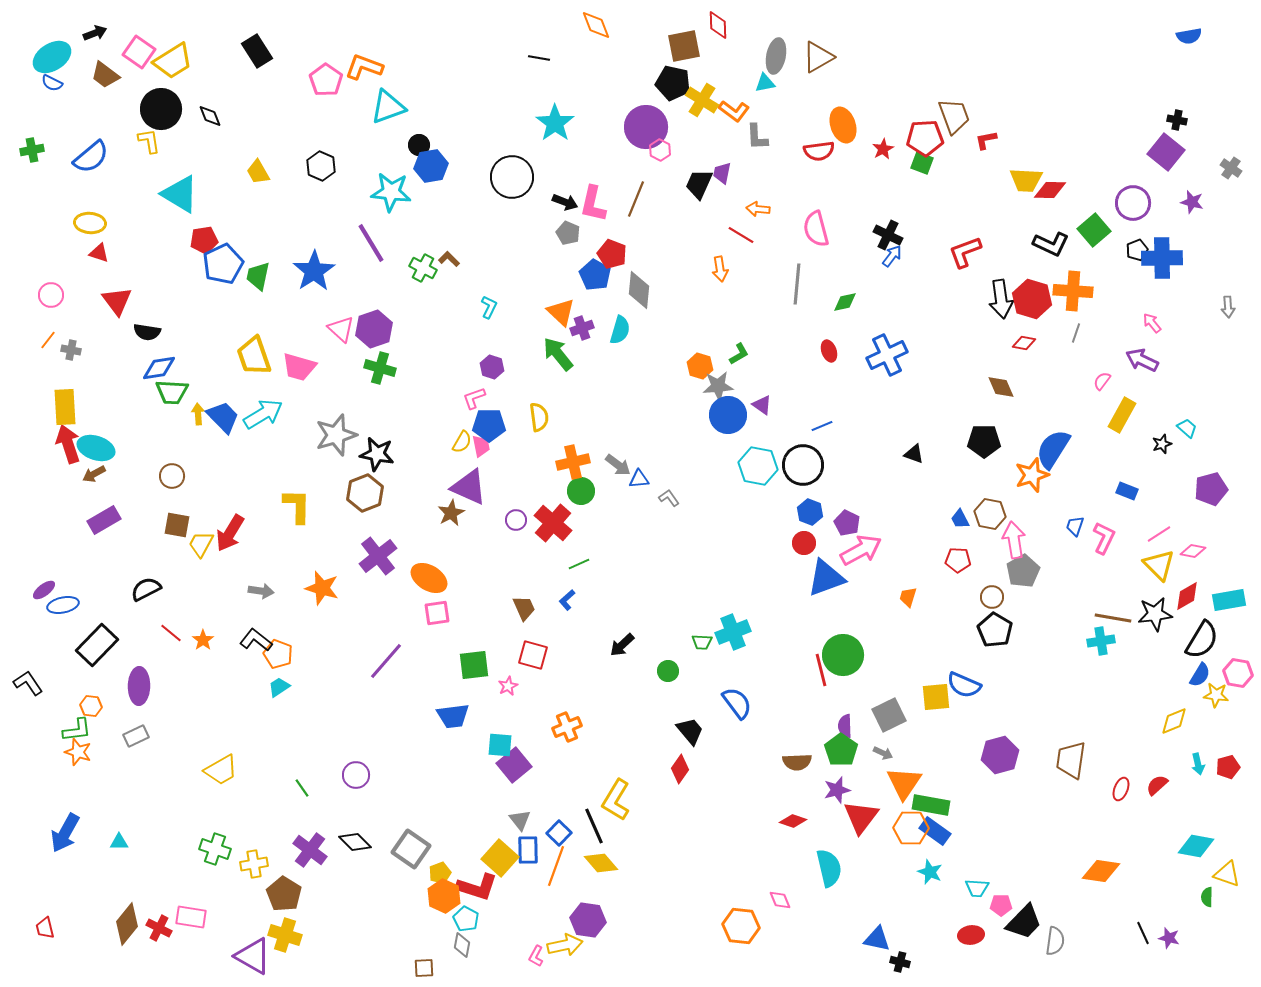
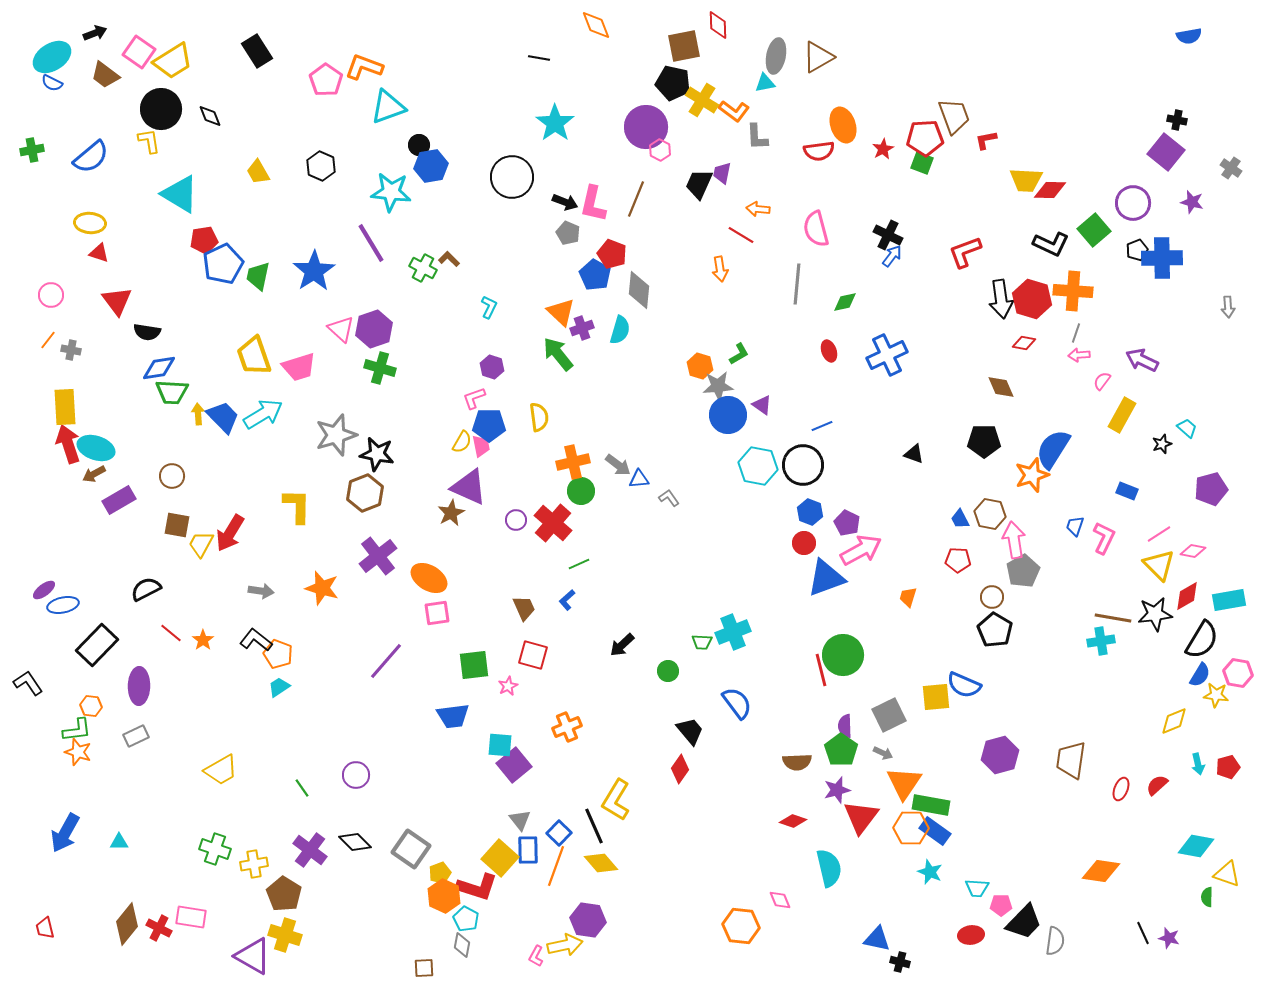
pink arrow at (1152, 323): moved 73 px left, 32 px down; rotated 55 degrees counterclockwise
pink trapezoid at (299, 367): rotated 33 degrees counterclockwise
purple rectangle at (104, 520): moved 15 px right, 20 px up
